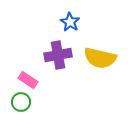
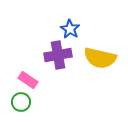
blue star: moved 7 px down
